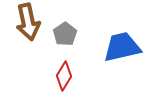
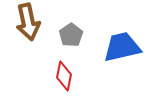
gray pentagon: moved 6 px right, 1 px down
red diamond: rotated 20 degrees counterclockwise
